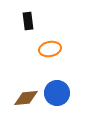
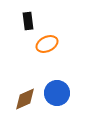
orange ellipse: moved 3 px left, 5 px up; rotated 15 degrees counterclockwise
brown diamond: moved 1 px left, 1 px down; rotated 20 degrees counterclockwise
